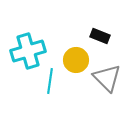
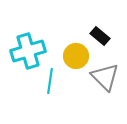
black rectangle: rotated 18 degrees clockwise
yellow circle: moved 4 px up
gray triangle: moved 2 px left, 1 px up
